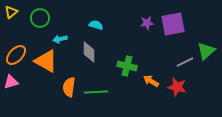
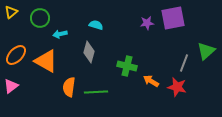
purple square: moved 6 px up
cyan arrow: moved 5 px up
gray diamond: rotated 15 degrees clockwise
gray line: moved 1 px left, 1 px down; rotated 42 degrees counterclockwise
pink triangle: moved 4 px down; rotated 21 degrees counterclockwise
